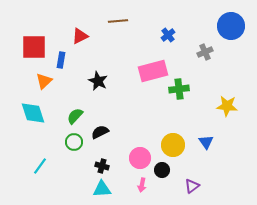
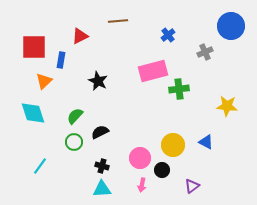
blue triangle: rotated 28 degrees counterclockwise
